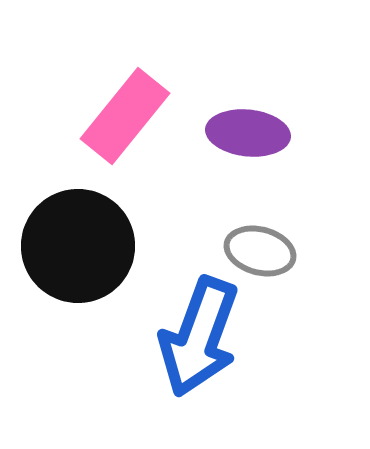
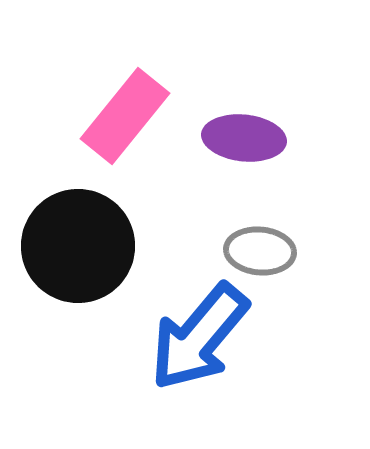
purple ellipse: moved 4 px left, 5 px down
gray ellipse: rotated 10 degrees counterclockwise
blue arrow: rotated 20 degrees clockwise
